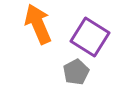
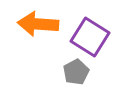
orange arrow: rotated 63 degrees counterclockwise
